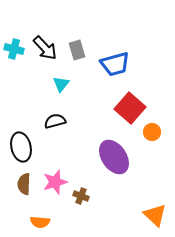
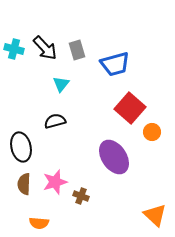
orange semicircle: moved 1 px left, 1 px down
